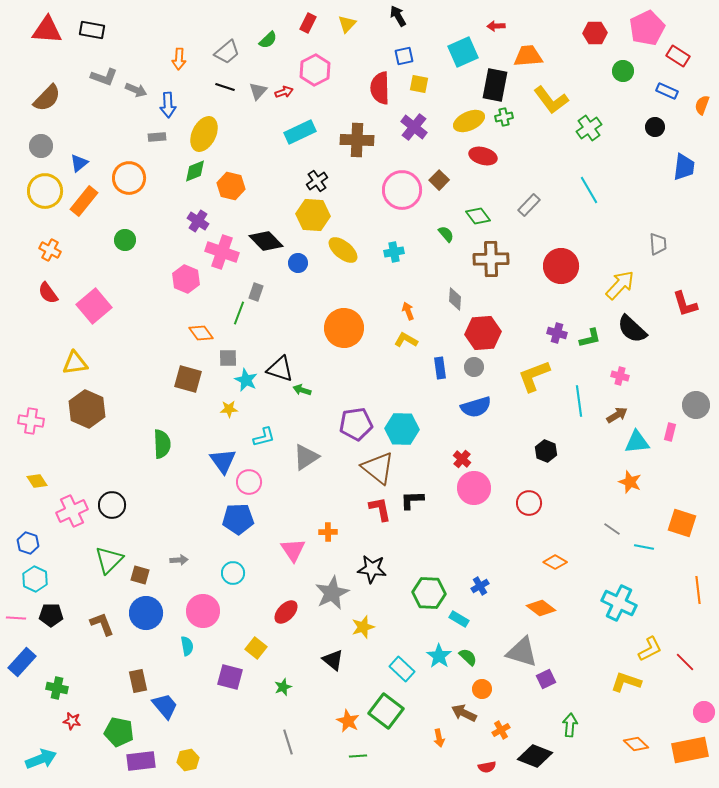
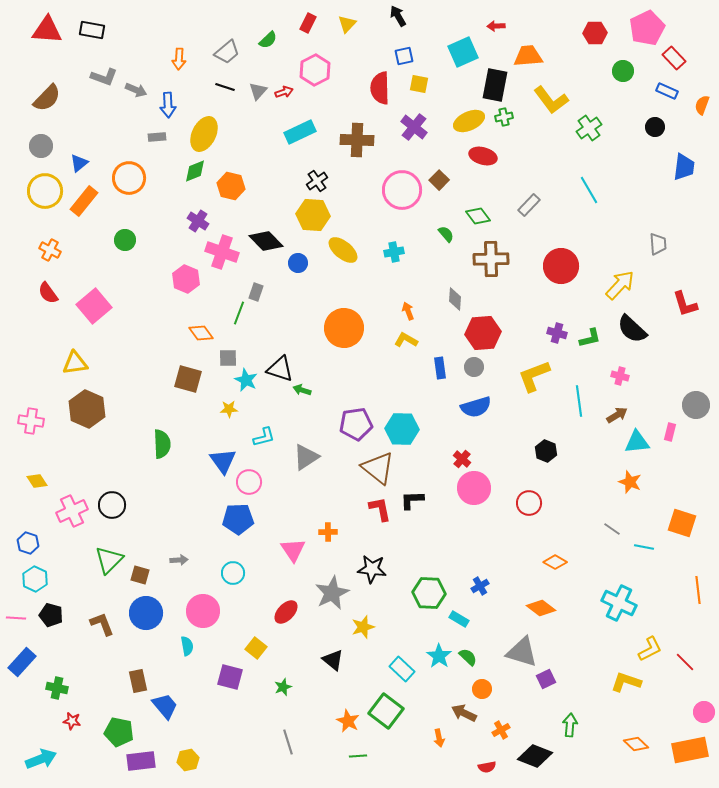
red rectangle at (678, 56): moved 4 px left, 2 px down; rotated 15 degrees clockwise
black pentagon at (51, 615): rotated 15 degrees clockwise
